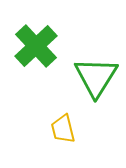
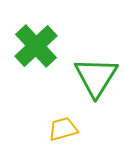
yellow trapezoid: rotated 88 degrees clockwise
